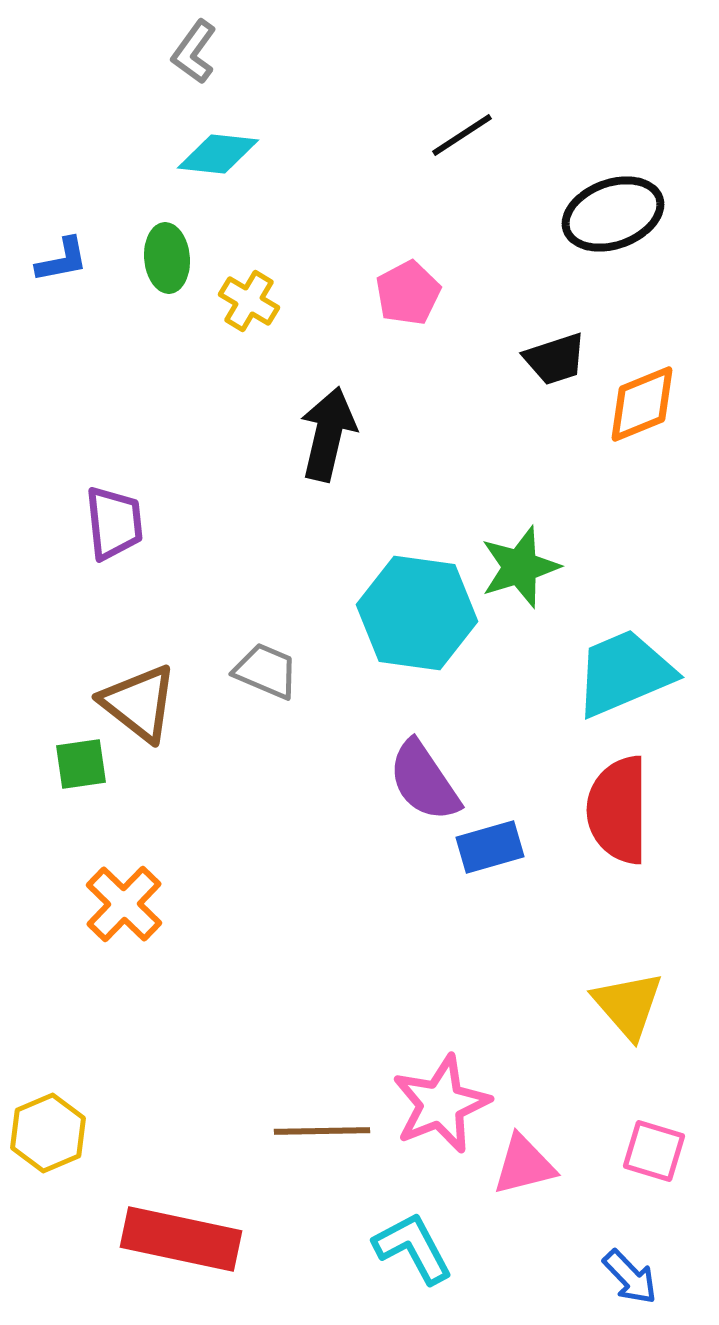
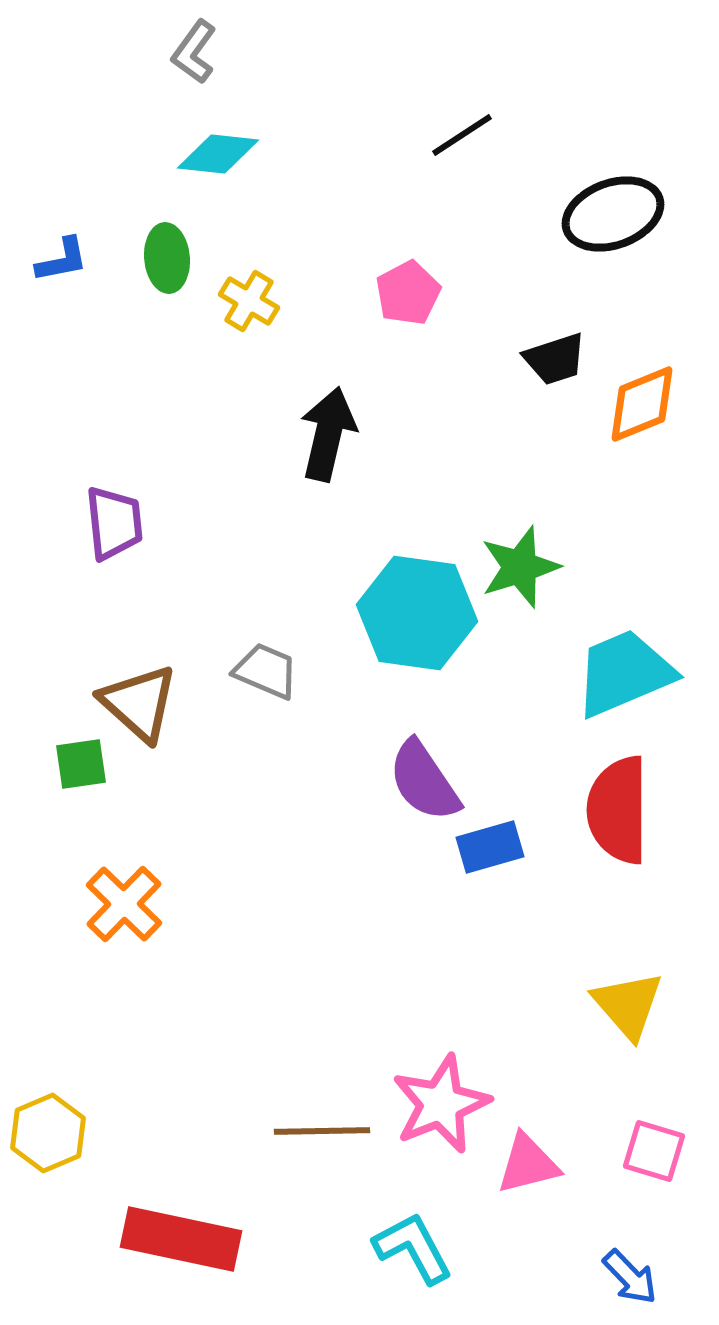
brown triangle: rotated 4 degrees clockwise
pink triangle: moved 4 px right, 1 px up
